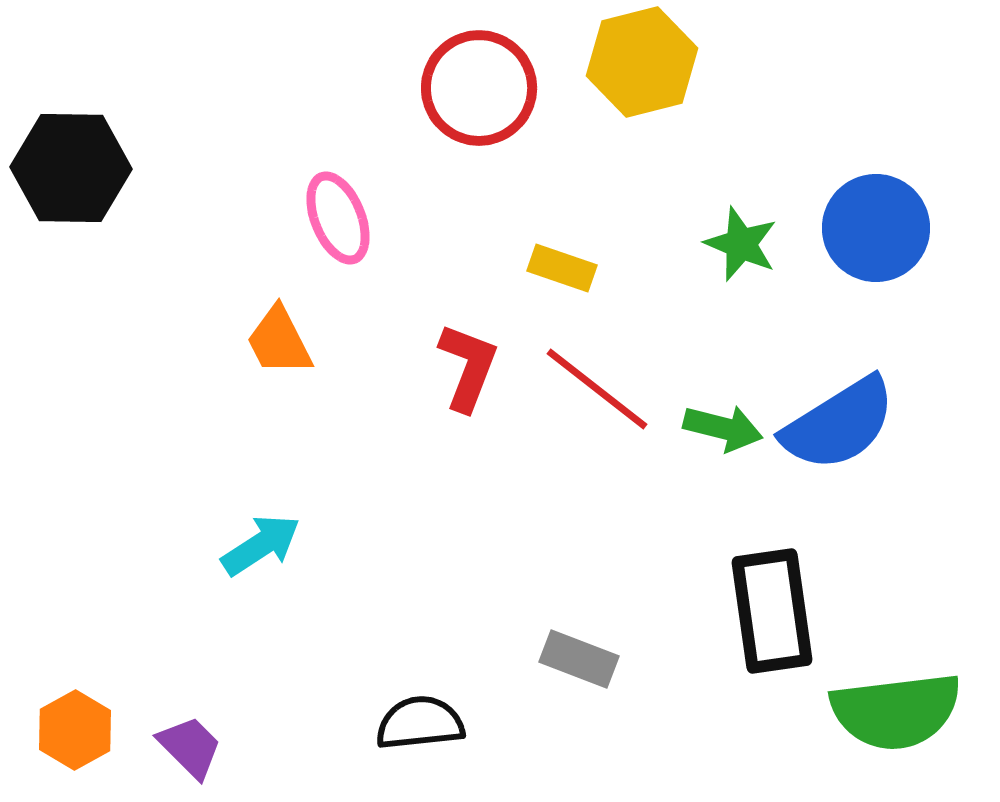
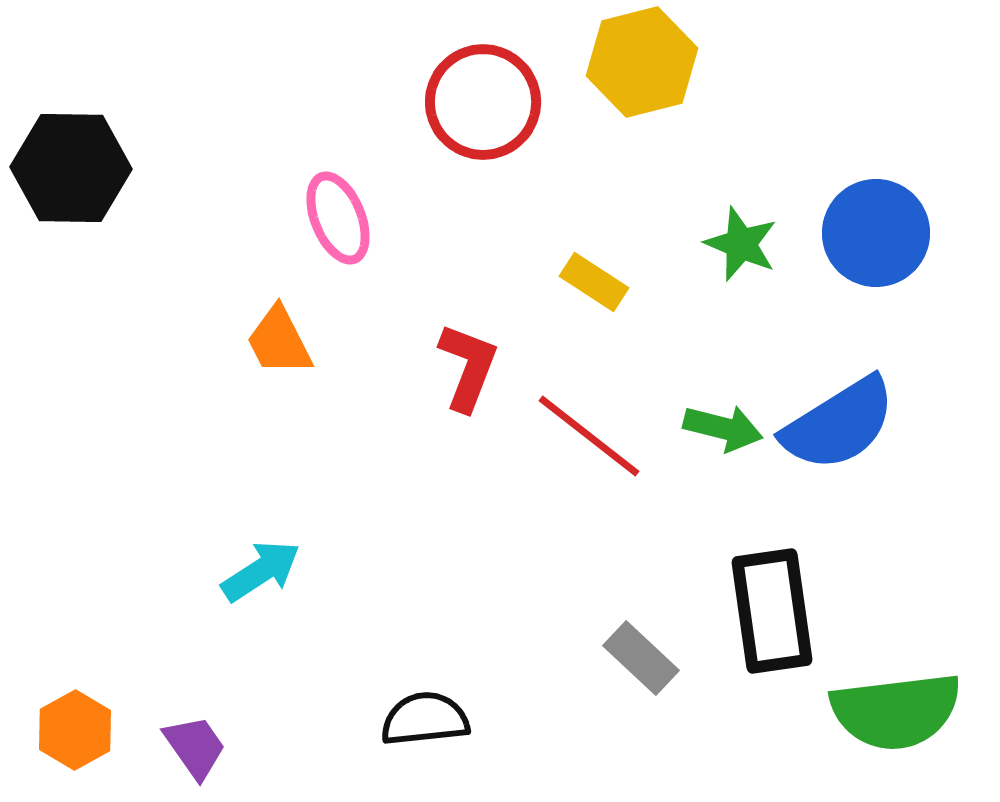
red circle: moved 4 px right, 14 px down
blue circle: moved 5 px down
yellow rectangle: moved 32 px right, 14 px down; rotated 14 degrees clockwise
red line: moved 8 px left, 47 px down
cyan arrow: moved 26 px down
gray rectangle: moved 62 px right, 1 px up; rotated 22 degrees clockwise
black semicircle: moved 5 px right, 4 px up
purple trapezoid: moved 5 px right; rotated 10 degrees clockwise
